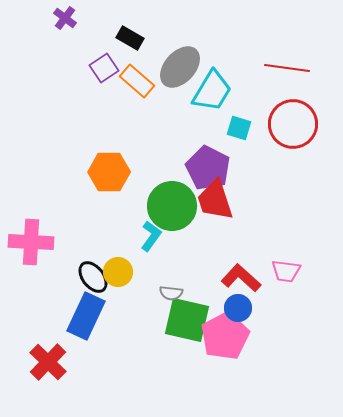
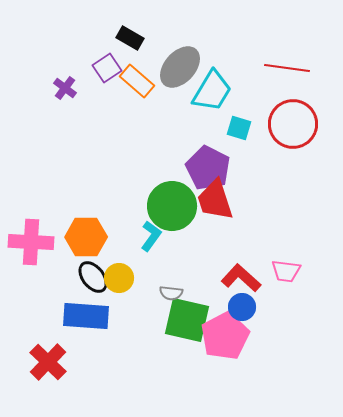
purple cross: moved 70 px down
purple square: moved 3 px right
orange hexagon: moved 23 px left, 65 px down
yellow circle: moved 1 px right, 6 px down
blue circle: moved 4 px right, 1 px up
blue rectangle: rotated 69 degrees clockwise
